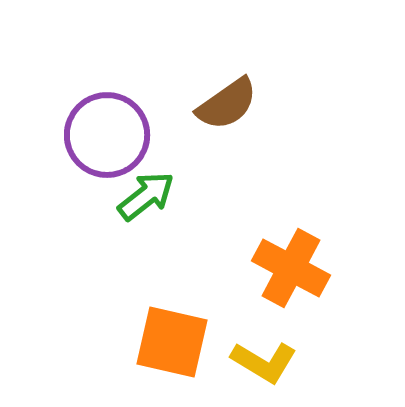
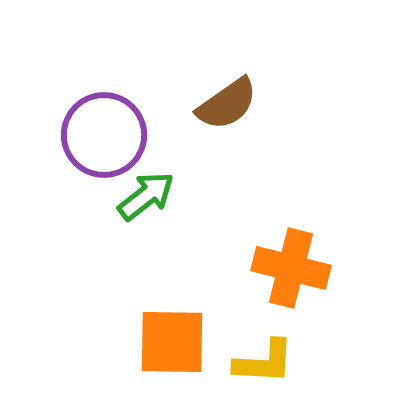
purple circle: moved 3 px left
orange cross: rotated 14 degrees counterclockwise
orange square: rotated 12 degrees counterclockwise
yellow L-shape: rotated 28 degrees counterclockwise
